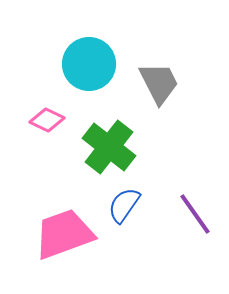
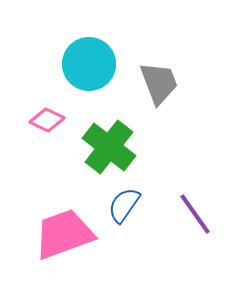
gray trapezoid: rotated 6 degrees clockwise
